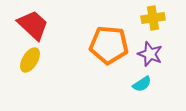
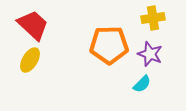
orange pentagon: rotated 6 degrees counterclockwise
cyan semicircle: rotated 12 degrees counterclockwise
